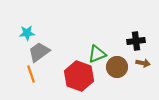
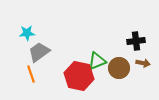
green triangle: moved 7 px down
brown circle: moved 2 px right, 1 px down
red hexagon: rotated 8 degrees counterclockwise
